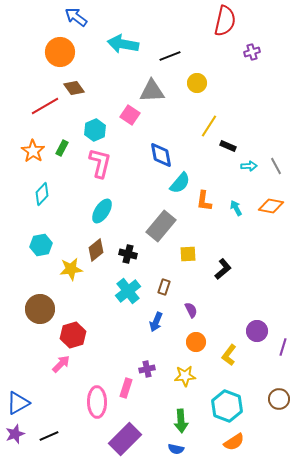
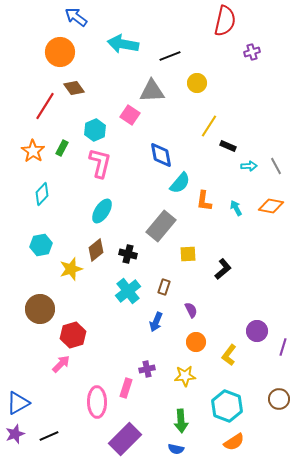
red line at (45, 106): rotated 28 degrees counterclockwise
yellow star at (71, 269): rotated 10 degrees counterclockwise
